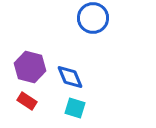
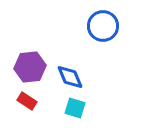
blue circle: moved 10 px right, 8 px down
purple hexagon: rotated 20 degrees counterclockwise
